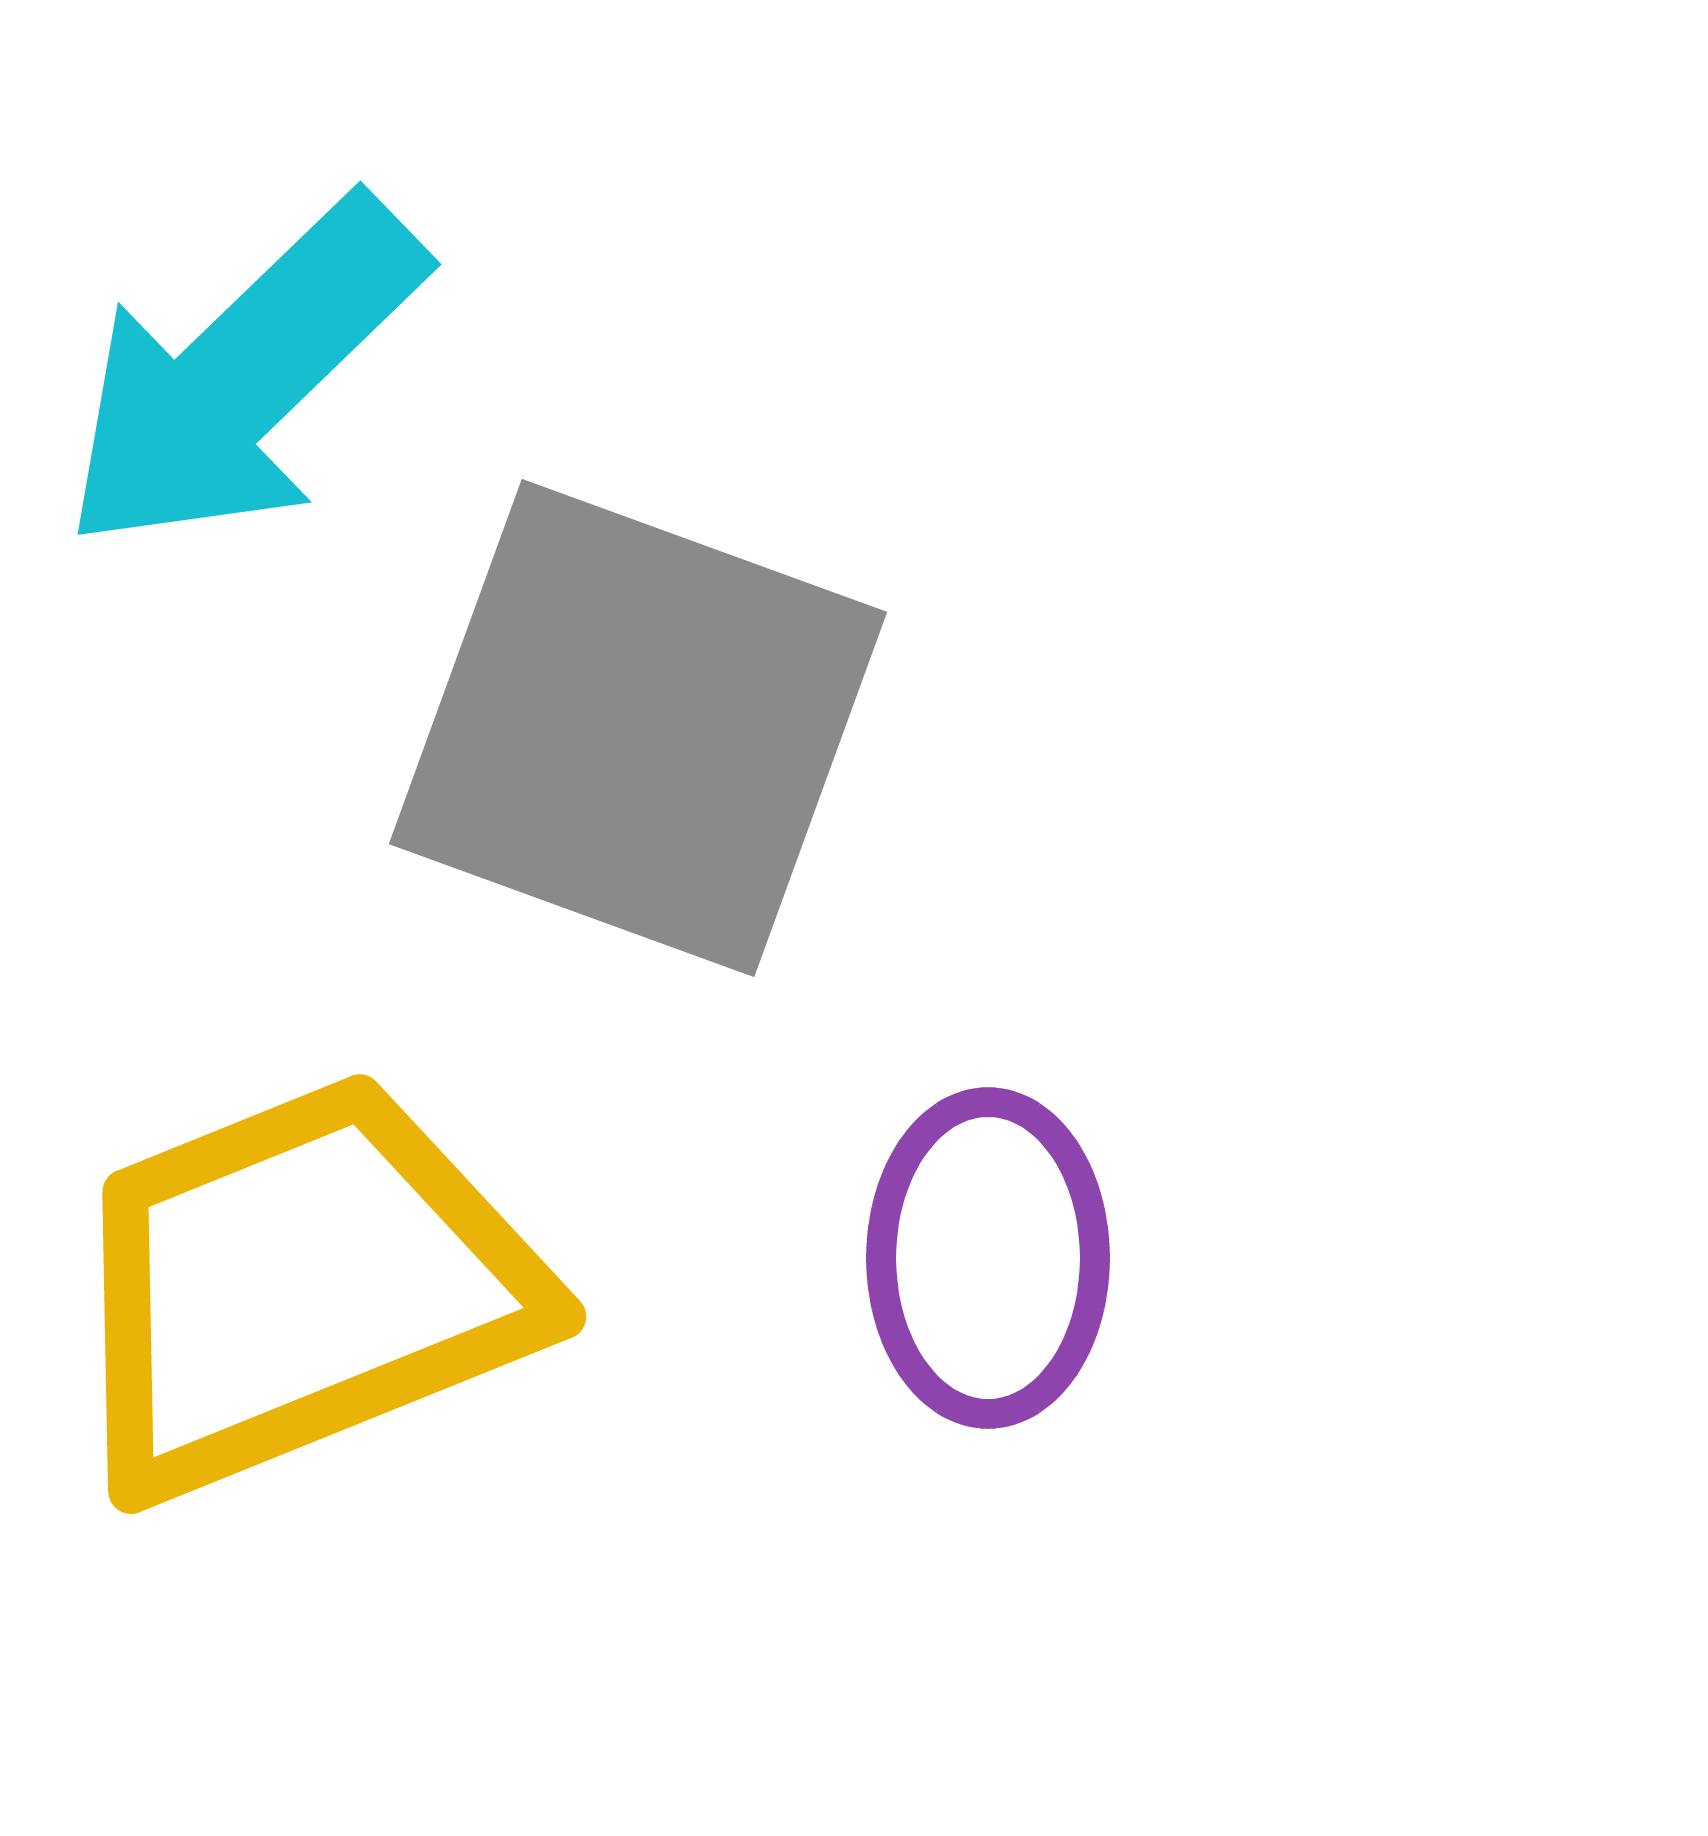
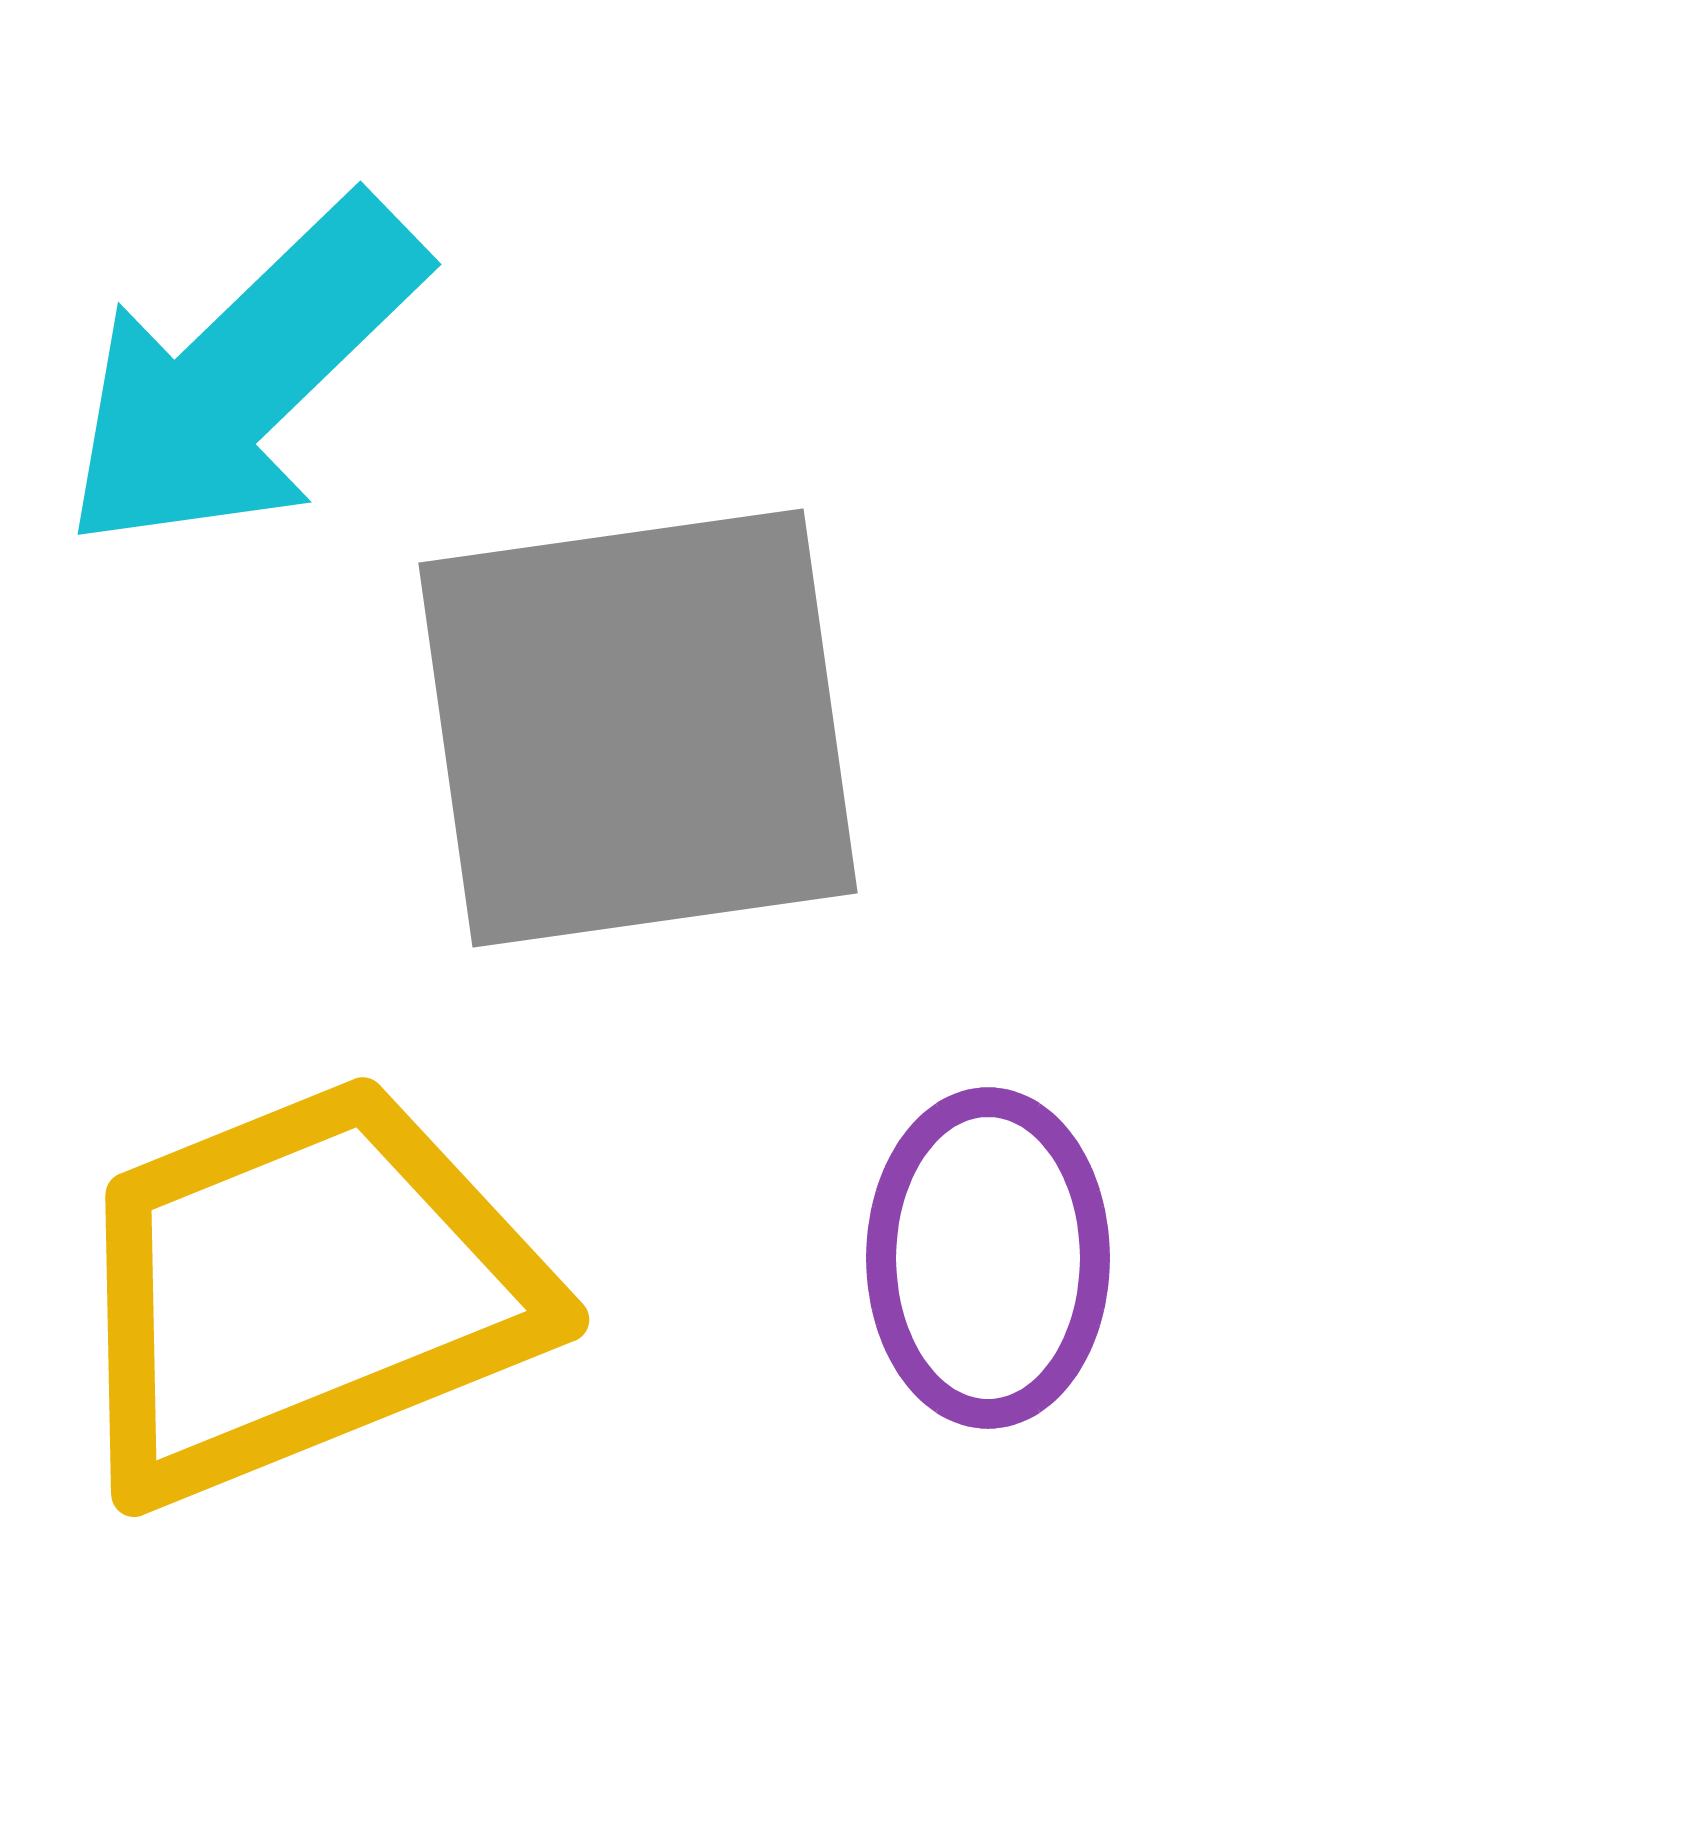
gray square: rotated 28 degrees counterclockwise
yellow trapezoid: moved 3 px right, 3 px down
